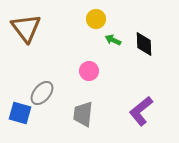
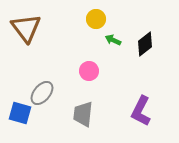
black diamond: moved 1 px right; rotated 55 degrees clockwise
purple L-shape: rotated 24 degrees counterclockwise
